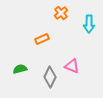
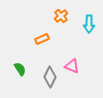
orange cross: moved 3 px down
green semicircle: rotated 72 degrees clockwise
